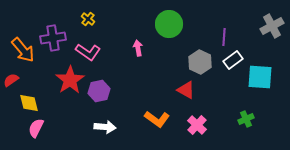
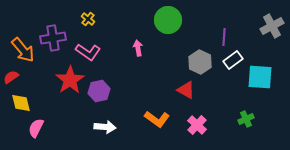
green circle: moved 1 px left, 4 px up
red semicircle: moved 3 px up
yellow diamond: moved 8 px left
